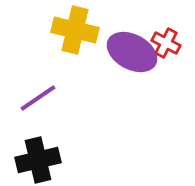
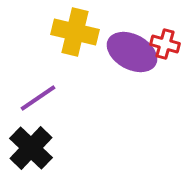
yellow cross: moved 2 px down
red cross: moved 1 px left, 1 px down; rotated 12 degrees counterclockwise
black cross: moved 7 px left, 12 px up; rotated 33 degrees counterclockwise
